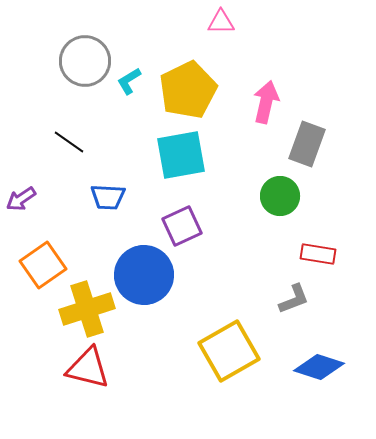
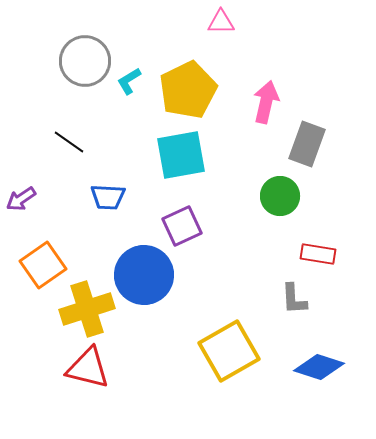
gray L-shape: rotated 108 degrees clockwise
